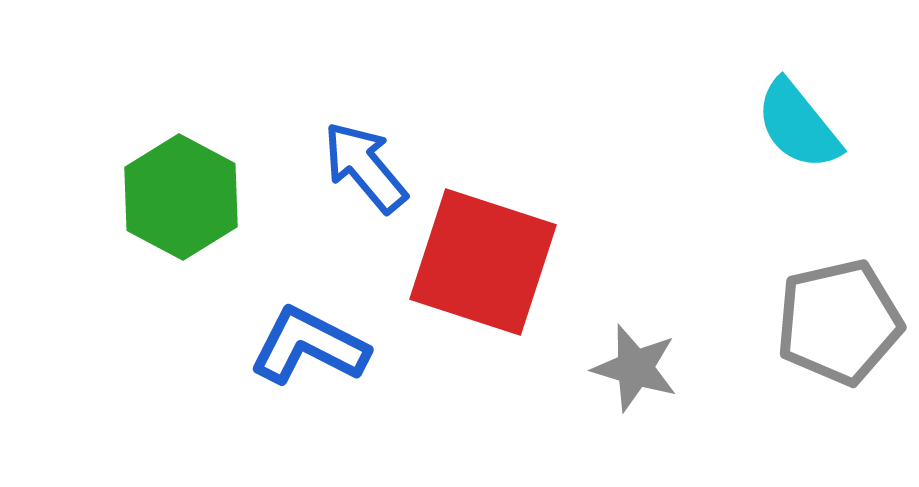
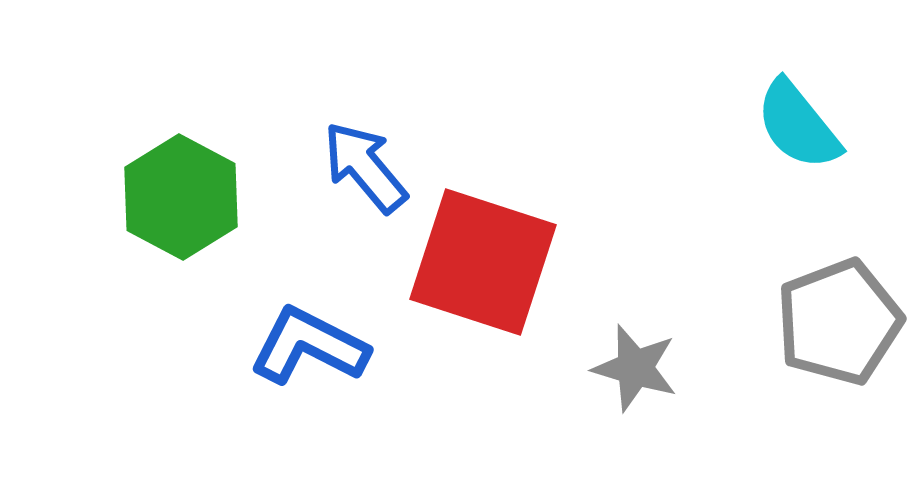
gray pentagon: rotated 8 degrees counterclockwise
